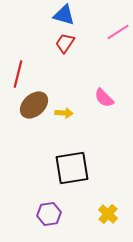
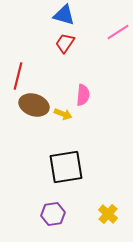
red line: moved 2 px down
pink semicircle: moved 21 px left, 3 px up; rotated 130 degrees counterclockwise
brown ellipse: rotated 60 degrees clockwise
yellow arrow: moved 1 px left, 1 px down; rotated 18 degrees clockwise
black square: moved 6 px left, 1 px up
purple hexagon: moved 4 px right
